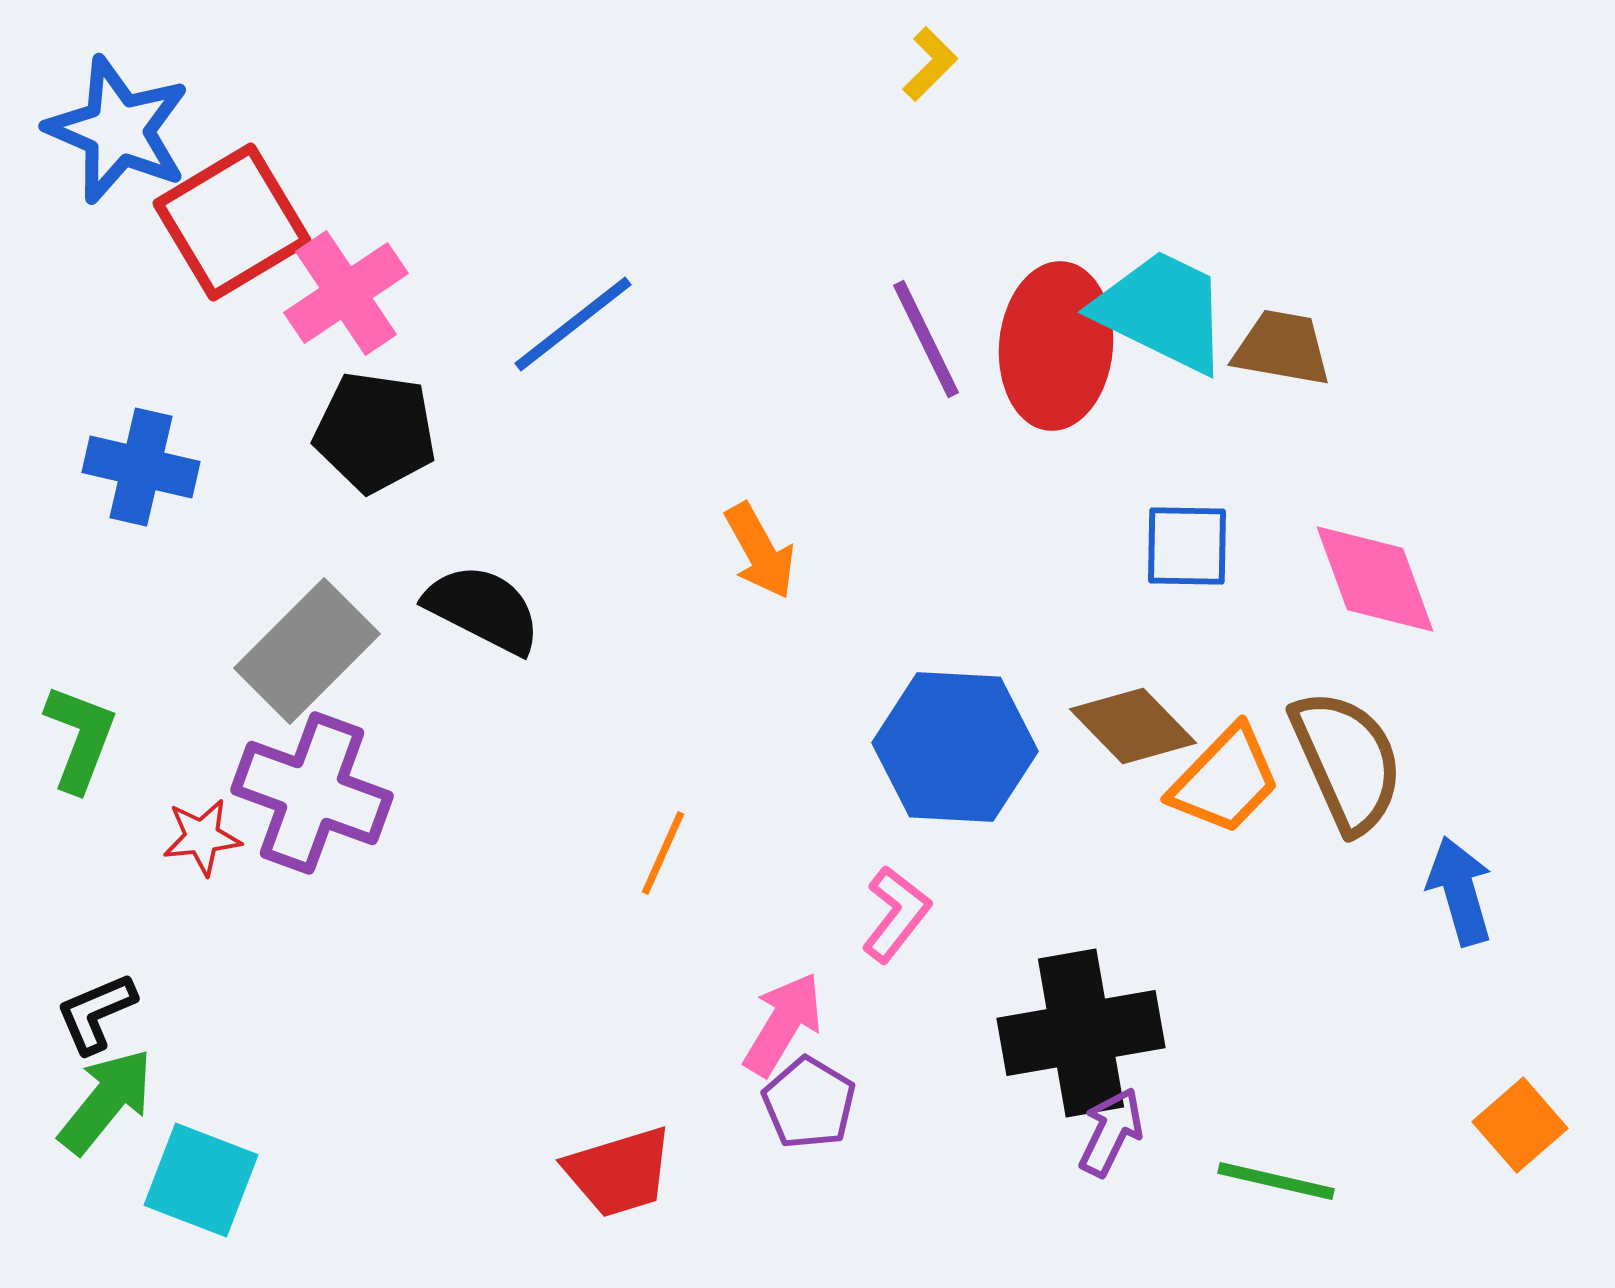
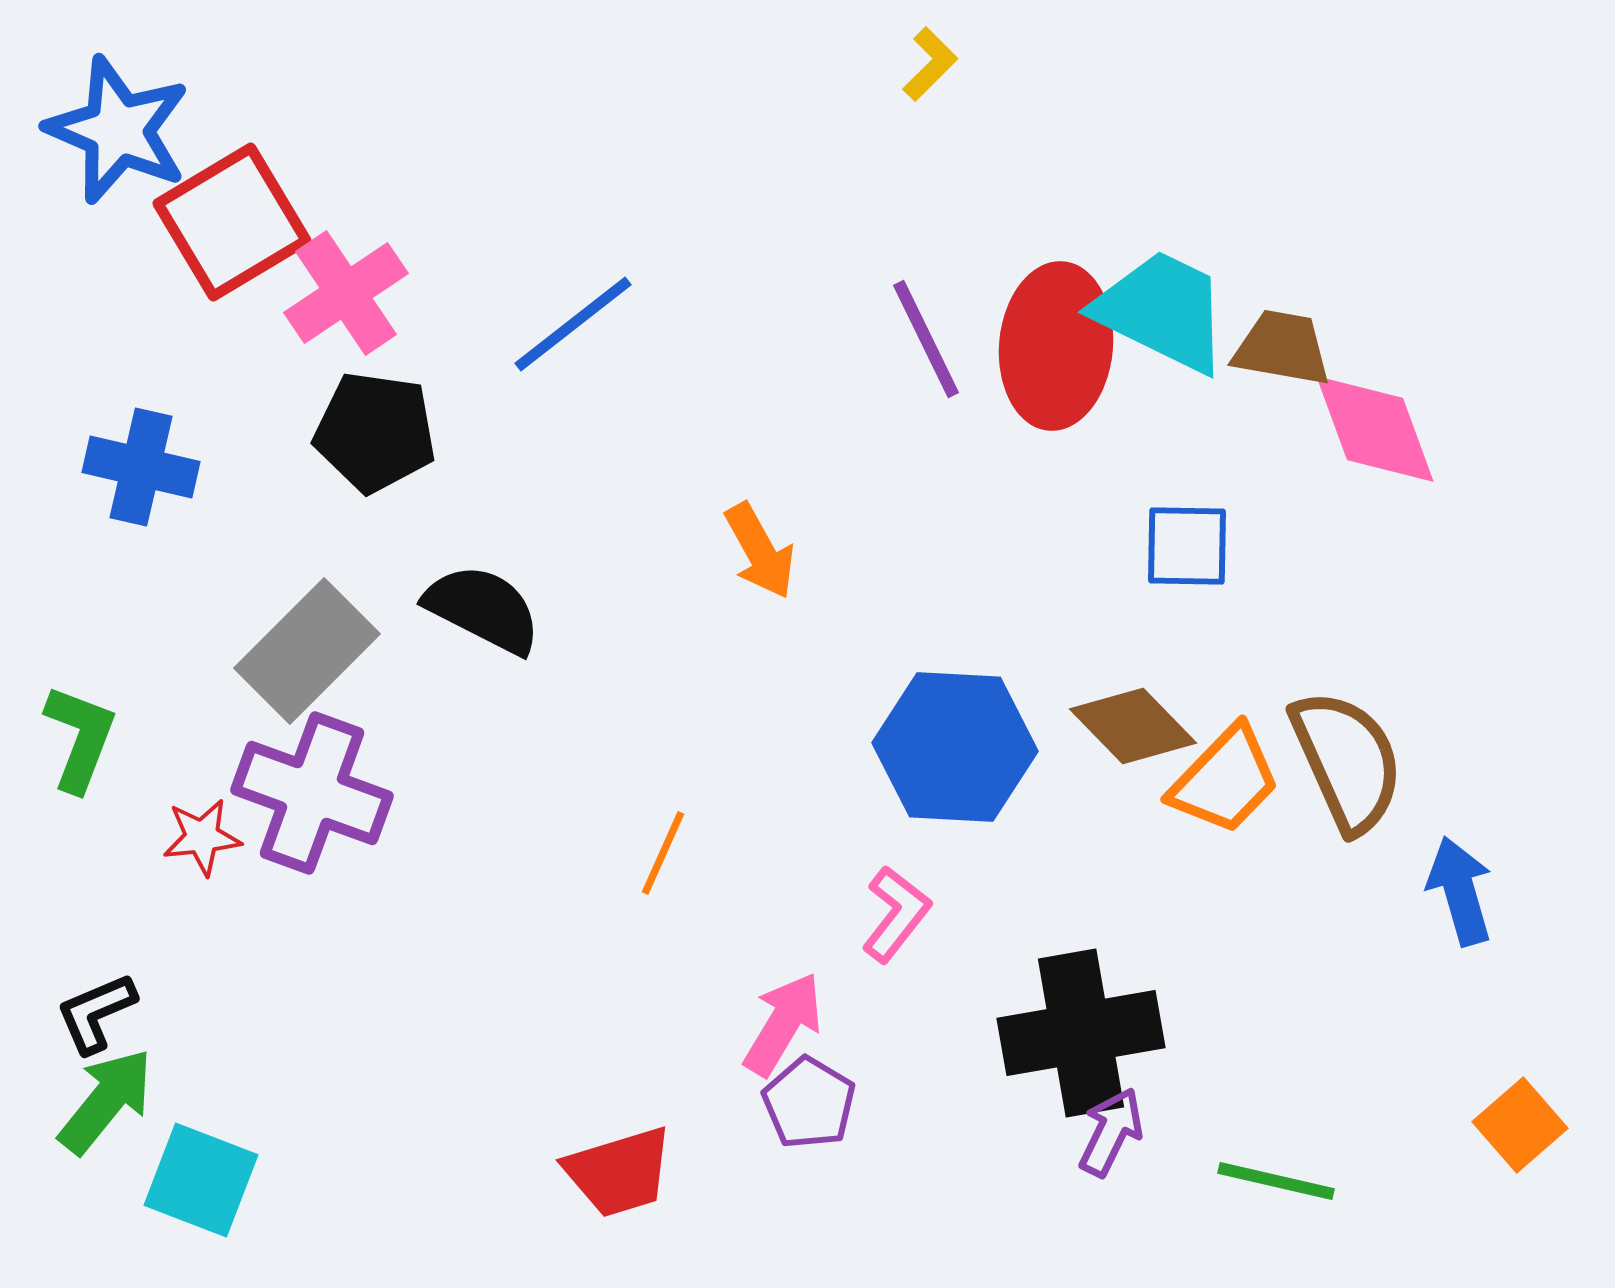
pink diamond: moved 150 px up
